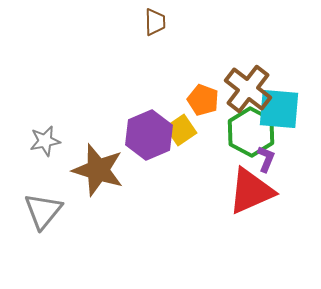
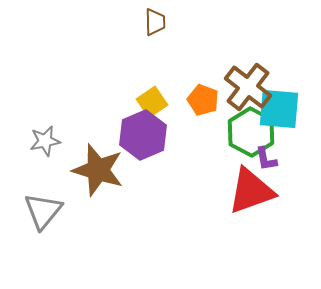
brown cross: moved 2 px up
yellow square: moved 29 px left, 28 px up
purple hexagon: moved 6 px left
purple L-shape: rotated 148 degrees clockwise
red triangle: rotated 4 degrees clockwise
